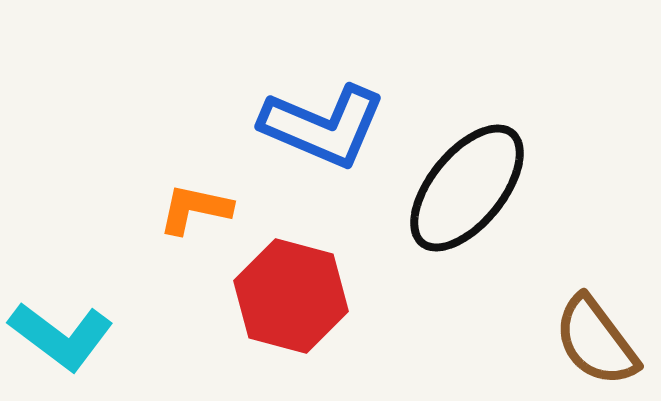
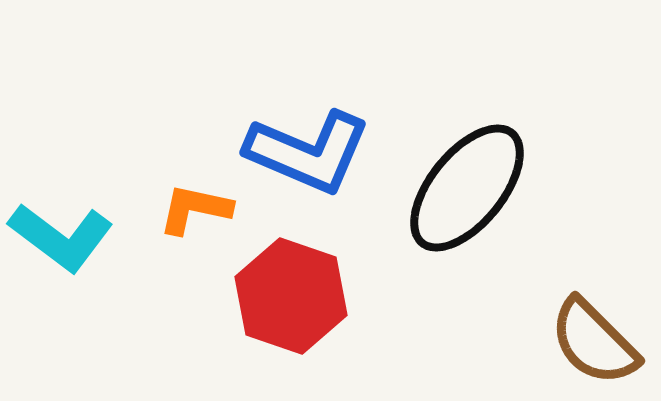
blue L-shape: moved 15 px left, 26 px down
red hexagon: rotated 4 degrees clockwise
cyan L-shape: moved 99 px up
brown semicircle: moved 2 px left, 1 px down; rotated 8 degrees counterclockwise
